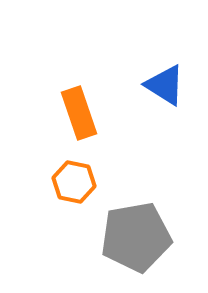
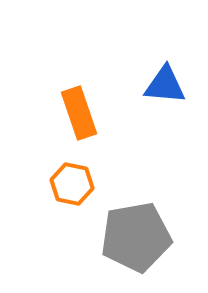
blue triangle: rotated 27 degrees counterclockwise
orange hexagon: moved 2 px left, 2 px down
